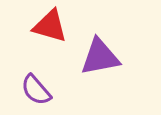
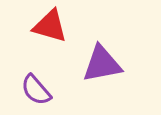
purple triangle: moved 2 px right, 7 px down
